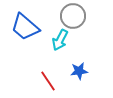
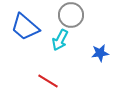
gray circle: moved 2 px left, 1 px up
blue star: moved 21 px right, 18 px up
red line: rotated 25 degrees counterclockwise
